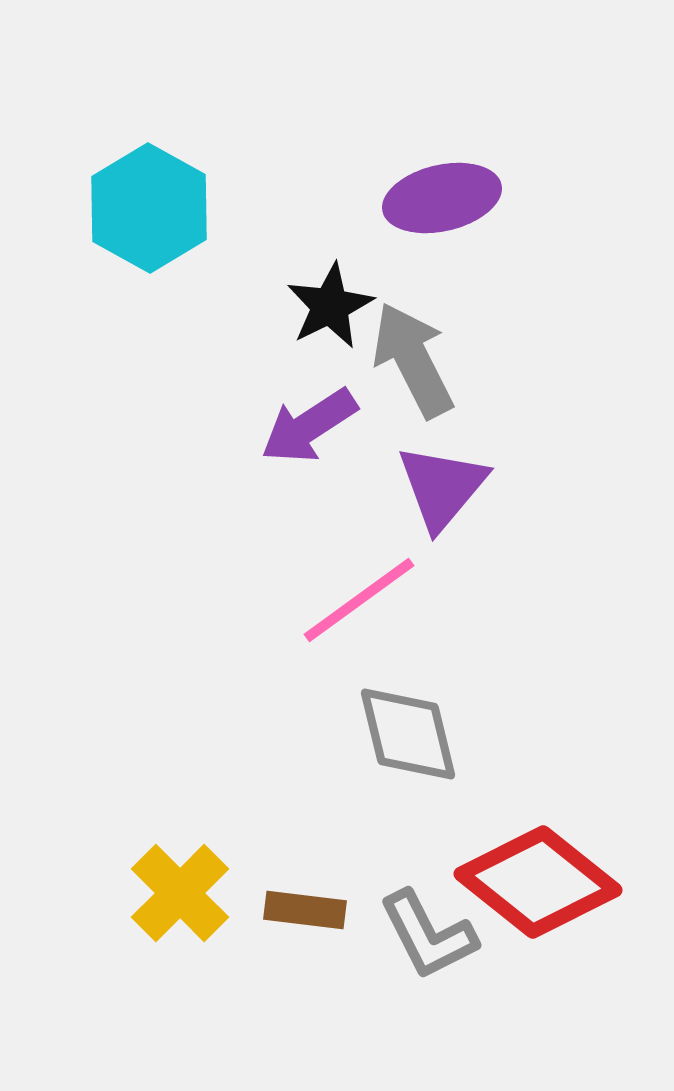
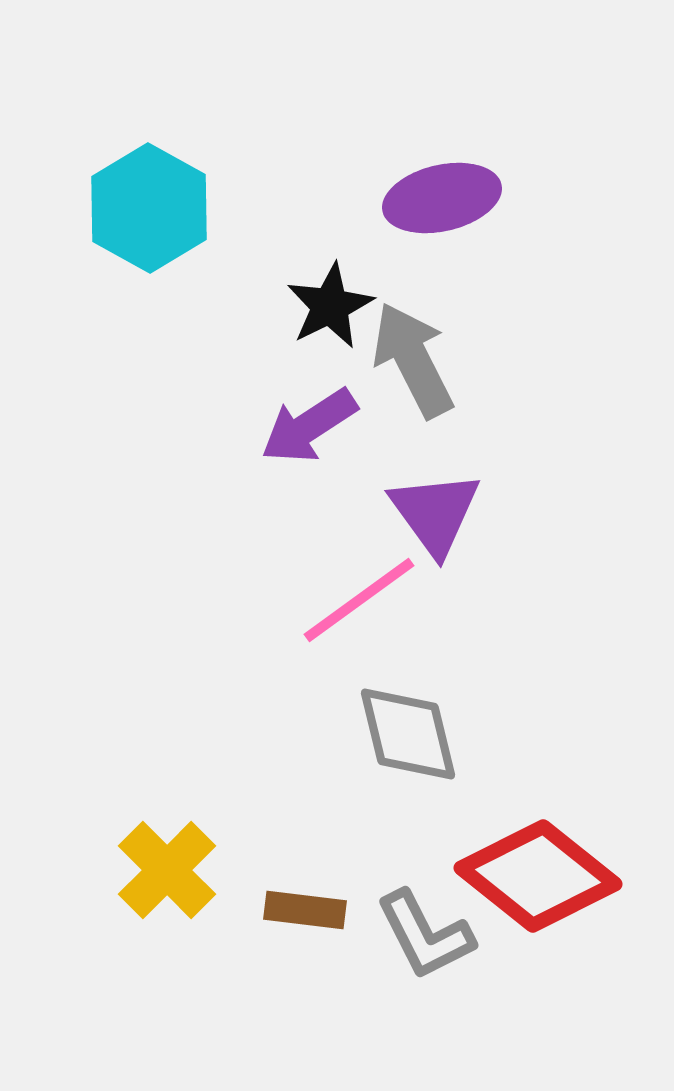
purple triangle: moved 7 px left, 26 px down; rotated 16 degrees counterclockwise
red diamond: moved 6 px up
yellow cross: moved 13 px left, 23 px up
gray L-shape: moved 3 px left
